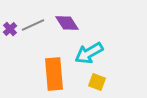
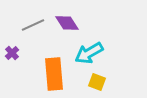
purple cross: moved 2 px right, 24 px down
